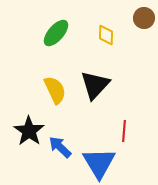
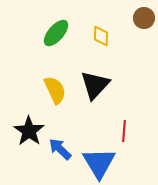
yellow diamond: moved 5 px left, 1 px down
blue arrow: moved 2 px down
